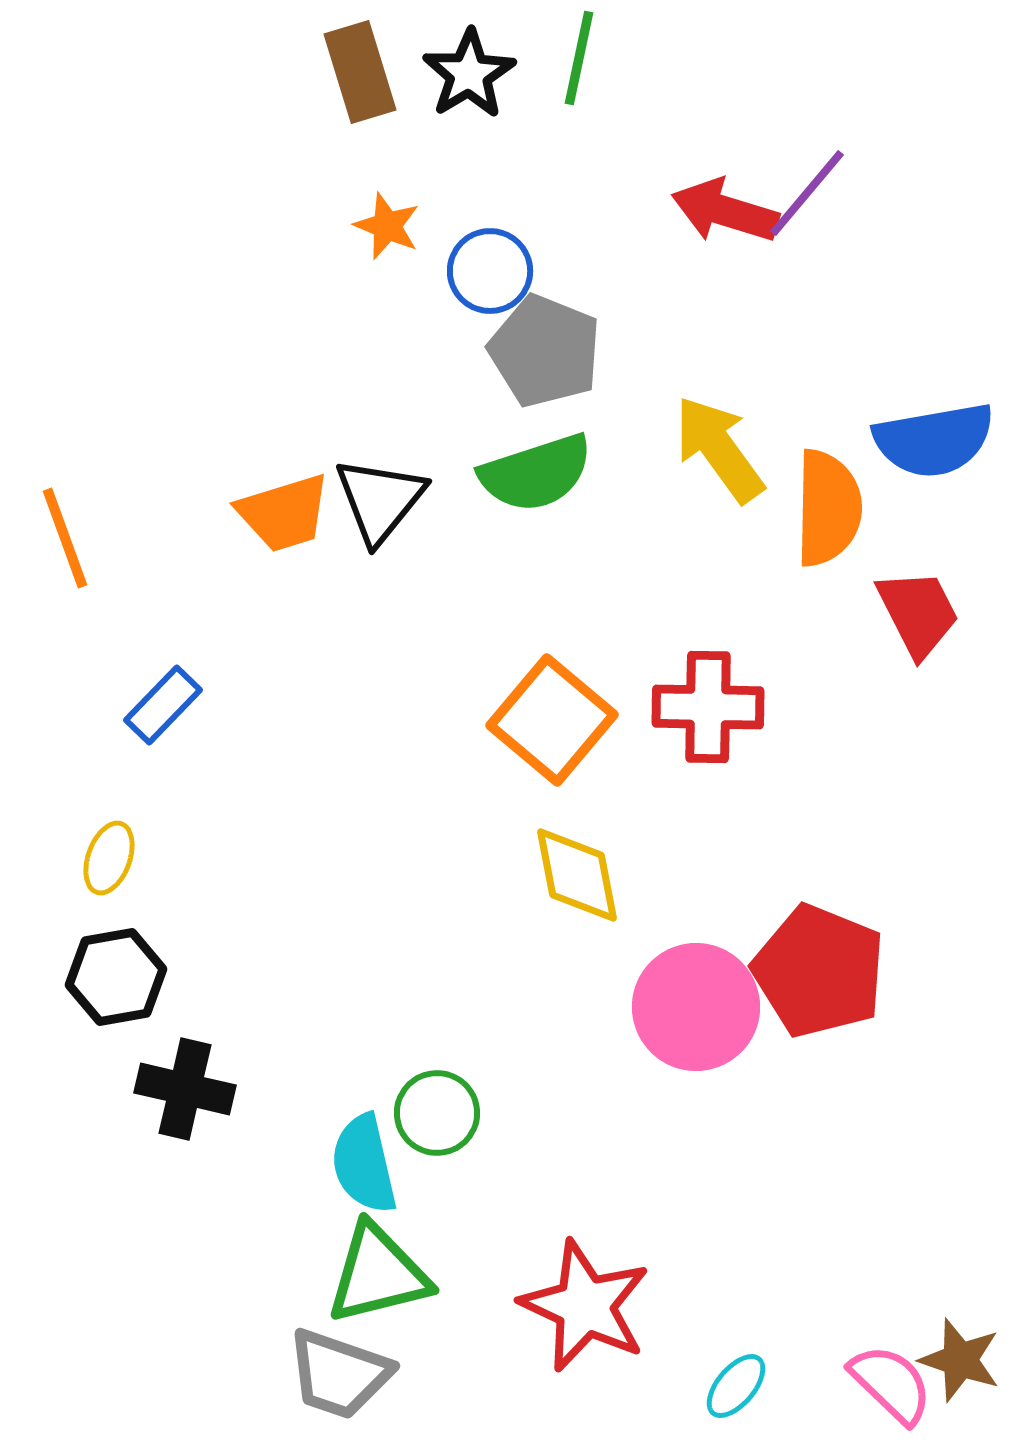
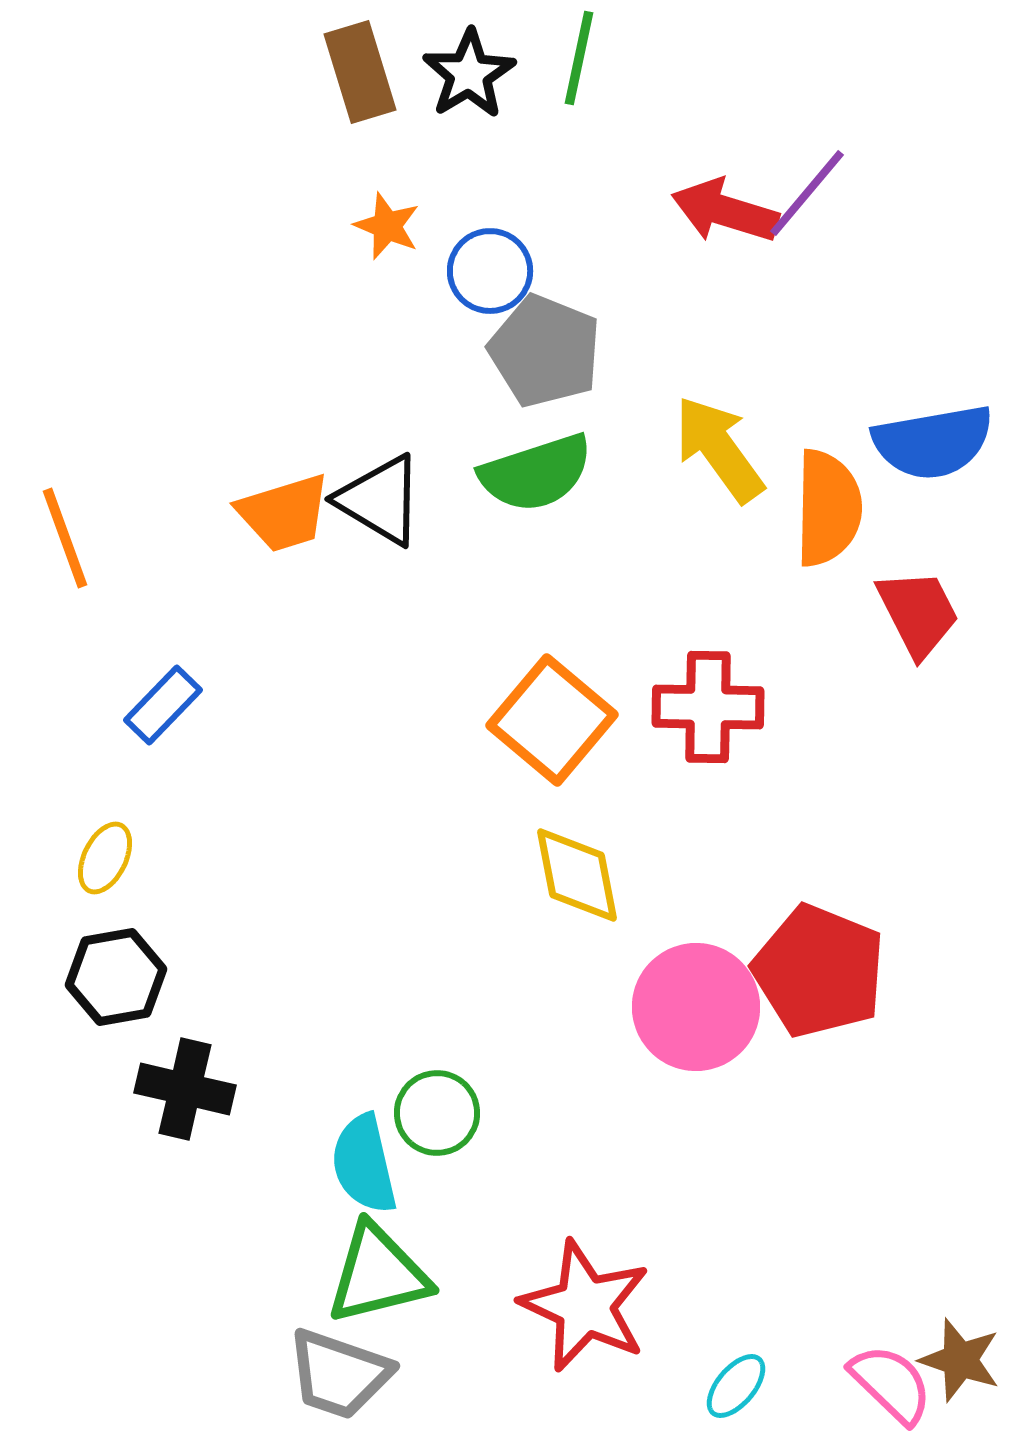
blue semicircle: moved 1 px left, 2 px down
black triangle: rotated 38 degrees counterclockwise
yellow ellipse: moved 4 px left; rotated 6 degrees clockwise
